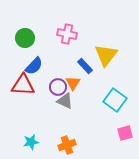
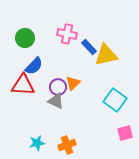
yellow triangle: rotated 40 degrees clockwise
blue rectangle: moved 4 px right, 19 px up
orange triangle: rotated 14 degrees clockwise
gray triangle: moved 9 px left
cyan star: moved 6 px right, 1 px down
